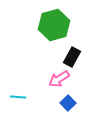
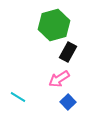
black rectangle: moved 4 px left, 5 px up
cyan line: rotated 28 degrees clockwise
blue square: moved 1 px up
